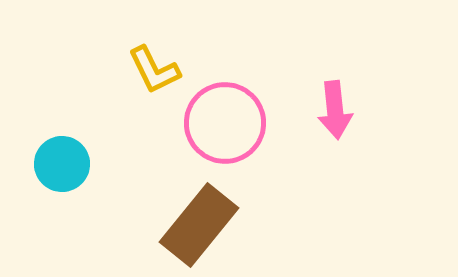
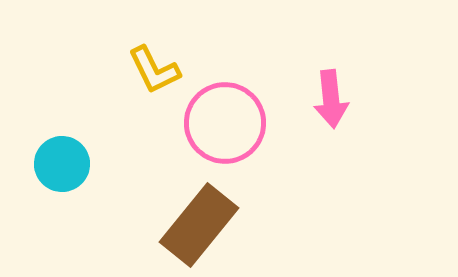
pink arrow: moved 4 px left, 11 px up
